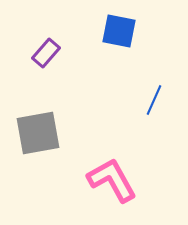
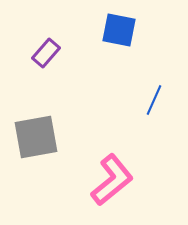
blue square: moved 1 px up
gray square: moved 2 px left, 4 px down
pink L-shape: rotated 80 degrees clockwise
